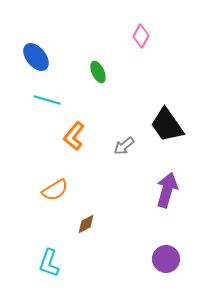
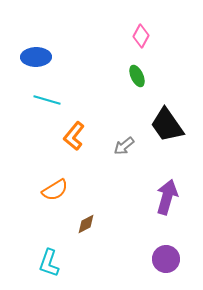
blue ellipse: rotated 52 degrees counterclockwise
green ellipse: moved 39 px right, 4 px down
purple arrow: moved 7 px down
